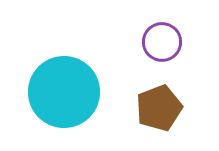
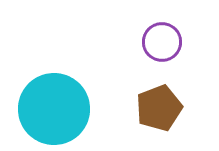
cyan circle: moved 10 px left, 17 px down
